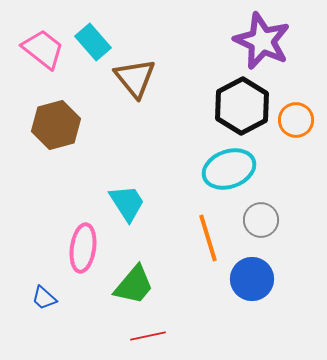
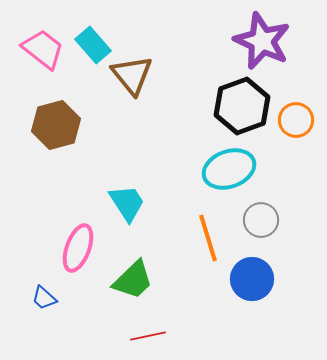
cyan rectangle: moved 3 px down
brown triangle: moved 3 px left, 3 px up
black hexagon: rotated 8 degrees clockwise
pink ellipse: moved 5 px left; rotated 12 degrees clockwise
green trapezoid: moved 1 px left, 5 px up; rotated 6 degrees clockwise
